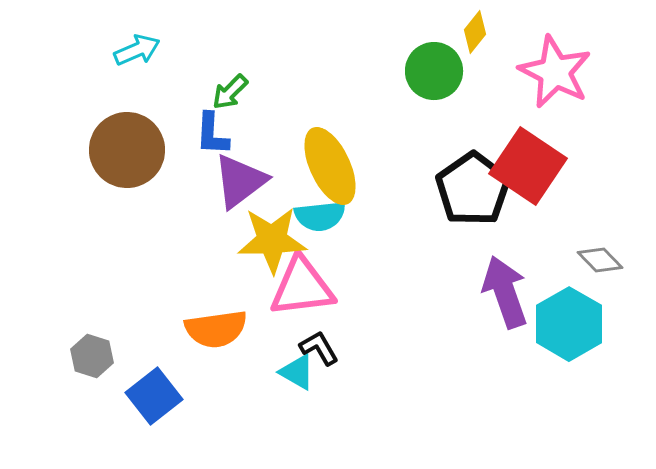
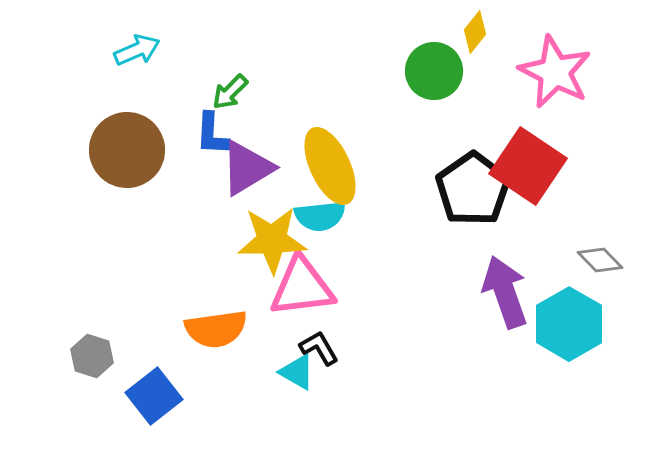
purple triangle: moved 7 px right, 13 px up; rotated 6 degrees clockwise
